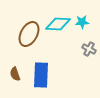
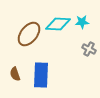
brown ellipse: rotated 10 degrees clockwise
